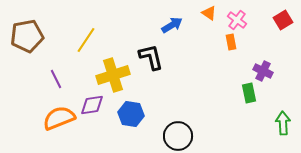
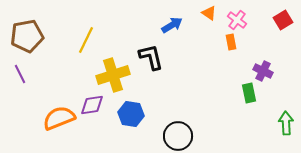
yellow line: rotated 8 degrees counterclockwise
purple line: moved 36 px left, 5 px up
green arrow: moved 3 px right
